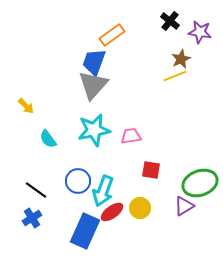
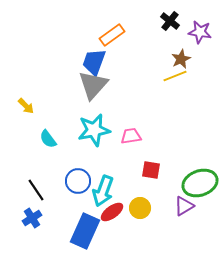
black line: rotated 20 degrees clockwise
